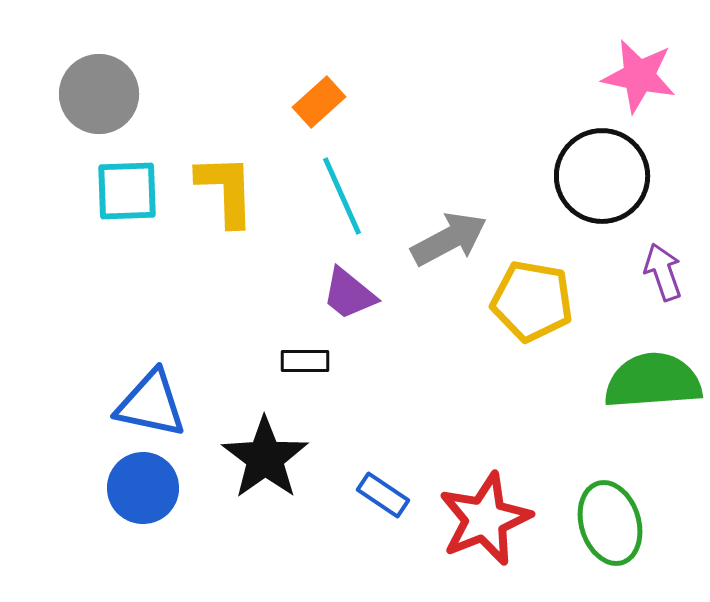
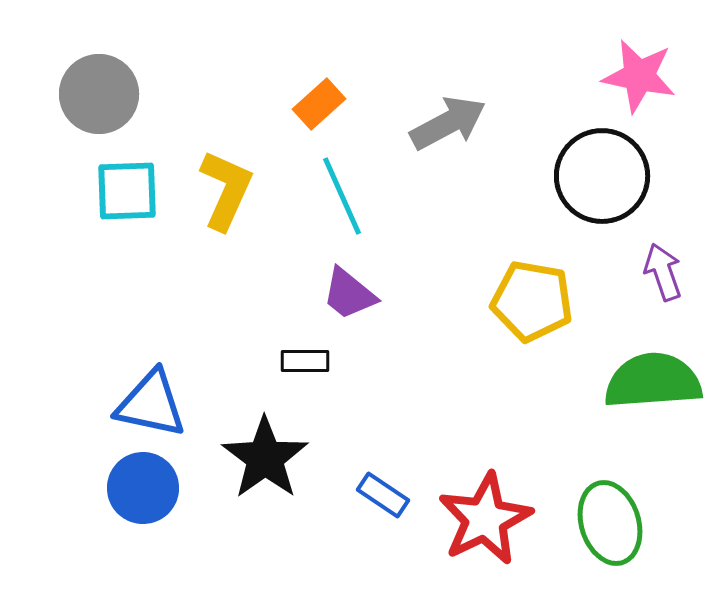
orange rectangle: moved 2 px down
yellow L-shape: rotated 26 degrees clockwise
gray arrow: moved 1 px left, 116 px up
red star: rotated 4 degrees counterclockwise
